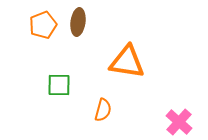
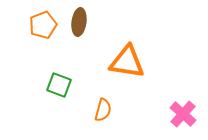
brown ellipse: moved 1 px right
green square: rotated 20 degrees clockwise
pink cross: moved 4 px right, 8 px up
